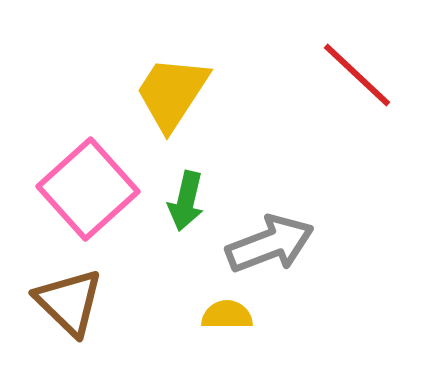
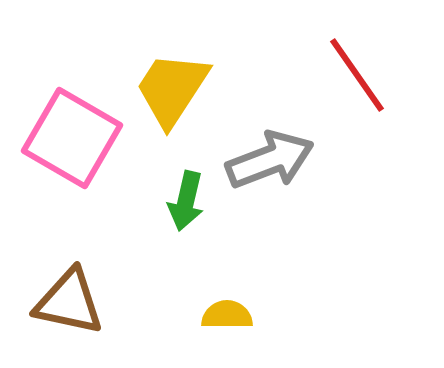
red line: rotated 12 degrees clockwise
yellow trapezoid: moved 4 px up
pink square: moved 16 px left, 51 px up; rotated 18 degrees counterclockwise
gray arrow: moved 84 px up
brown triangle: rotated 32 degrees counterclockwise
